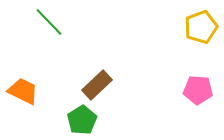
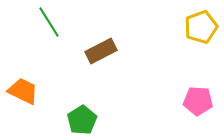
green line: rotated 12 degrees clockwise
brown rectangle: moved 4 px right, 34 px up; rotated 16 degrees clockwise
pink pentagon: moved 11 px down
